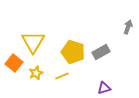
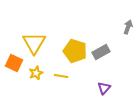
yellow triangle: moved 1 px right, 1 px down
yellow pentagon: moved 2 px right, 1 px up
orange square: rotated 12 degrees counterclockwise
yellow line: moved 1 px left; rotated 32 degrees clockwise
purple triangle: rotated 32 degrees counterclockwise
